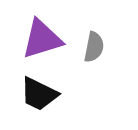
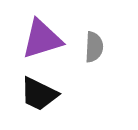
gray semicircle: rotated 8 degrees counterclockwise
